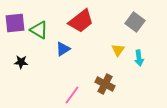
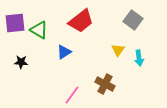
gray square: moved 2 px left, 2 px up
blue triangle: moved 1 px right, 3 px down
